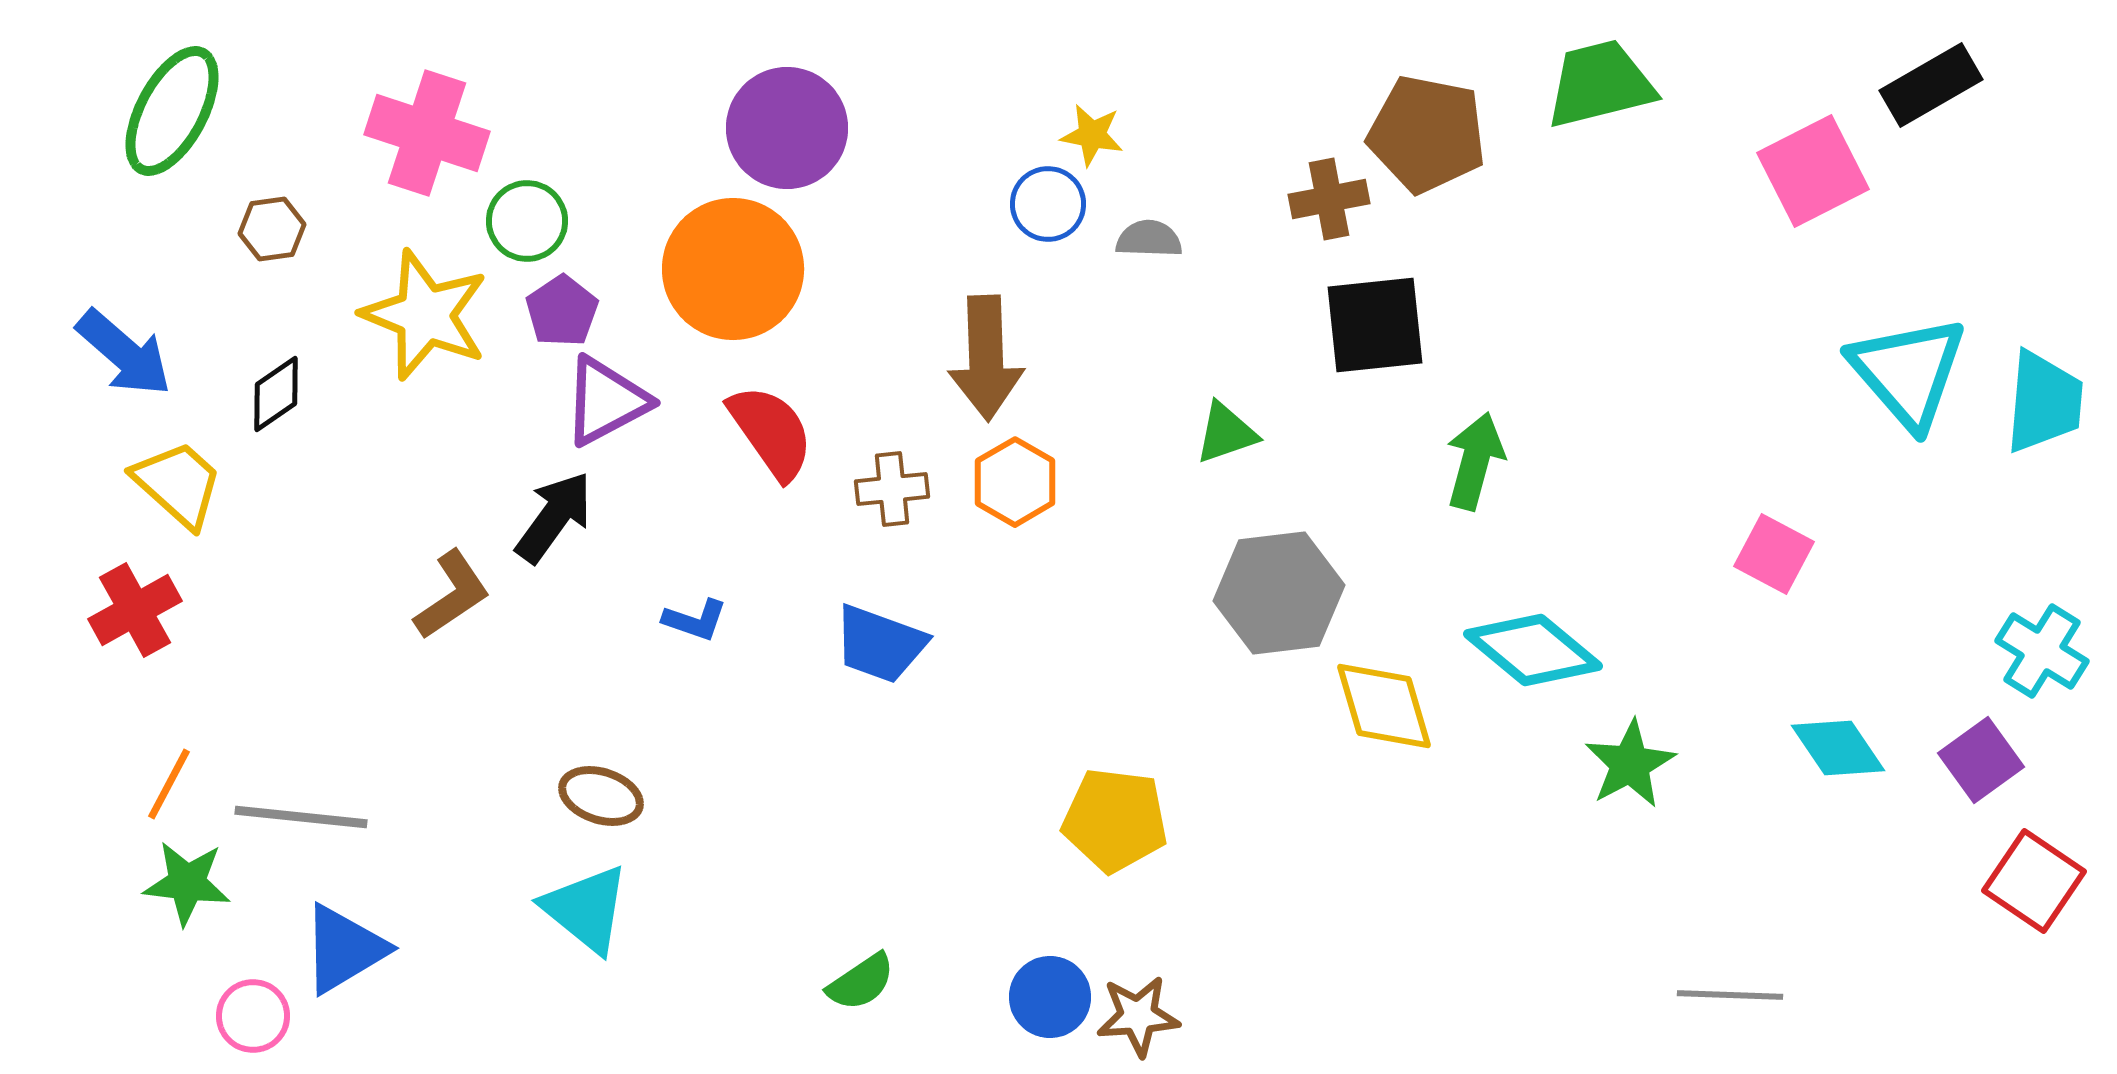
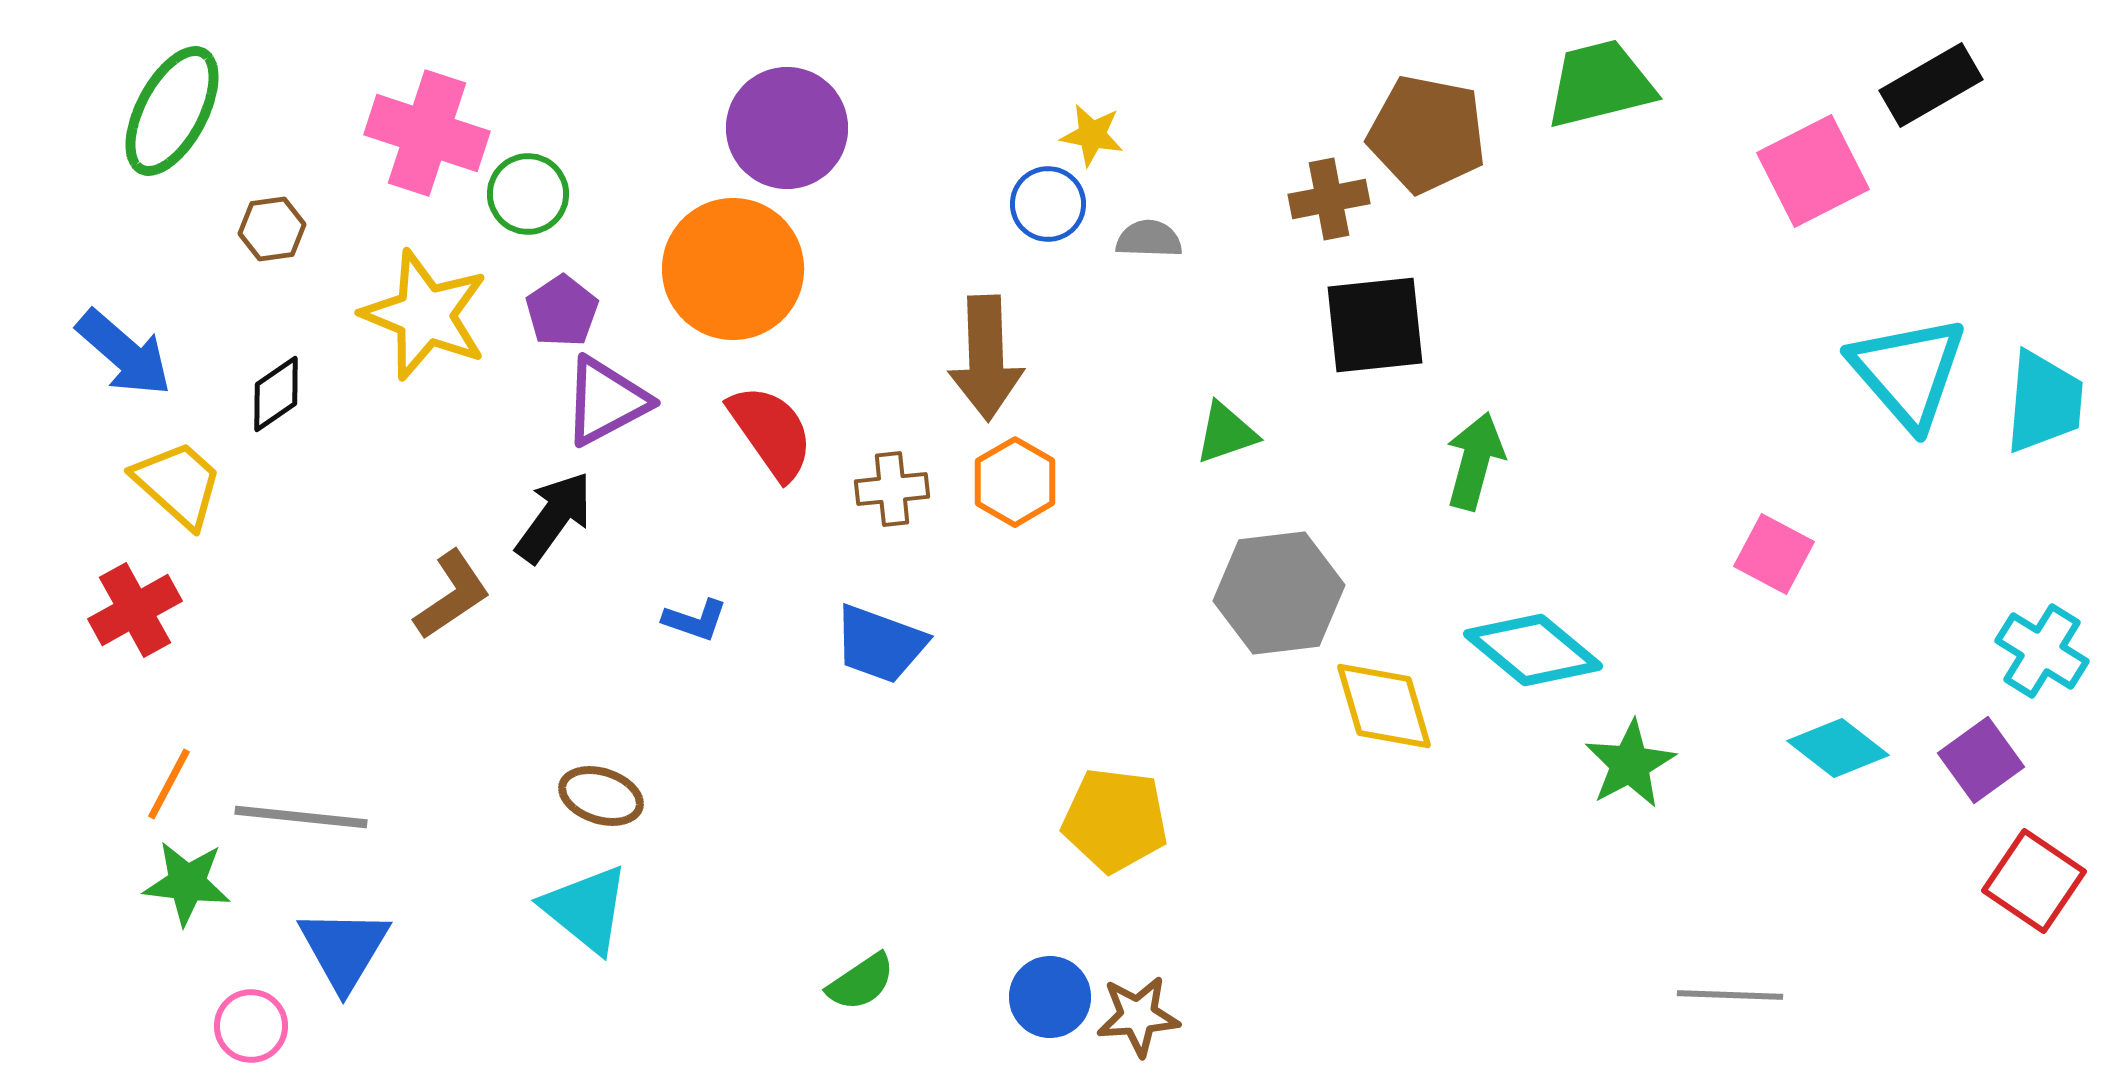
green circle at (527, 221): moved 1 px right, 27 px up
cyan diamond at (1838, 748): rotated 18 degrees counterclockwise
blue triangle at (344, 949): rotated 28 degrees counterclockwise
pink circle at (253, 1016): moved 2 px left, 10 px down
